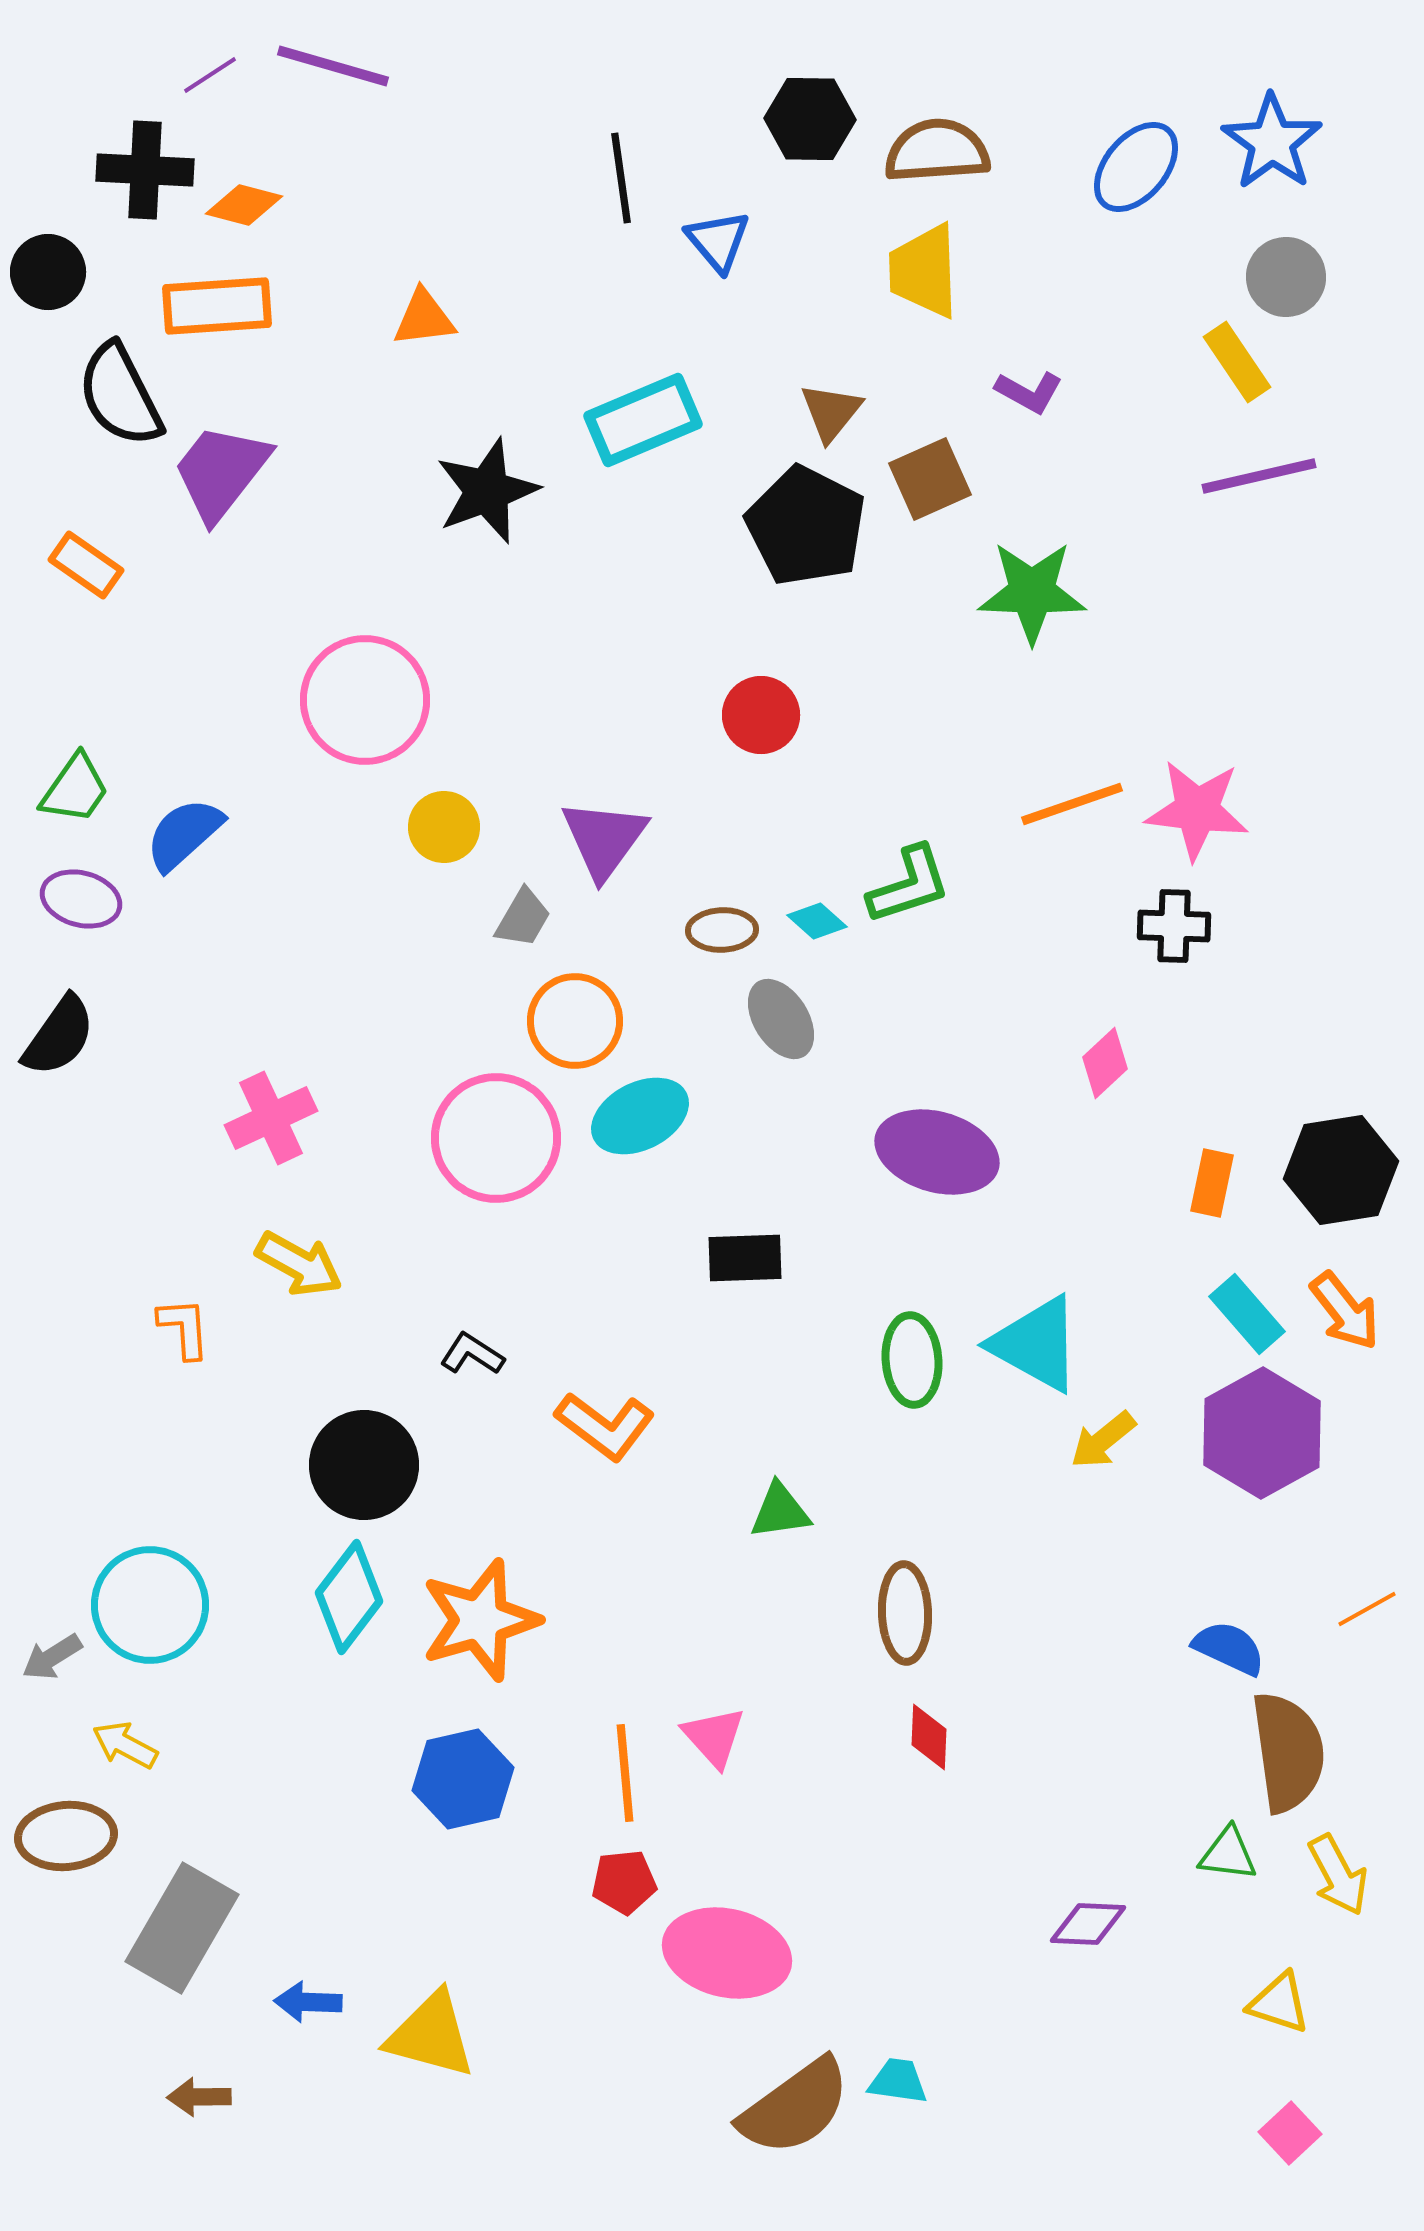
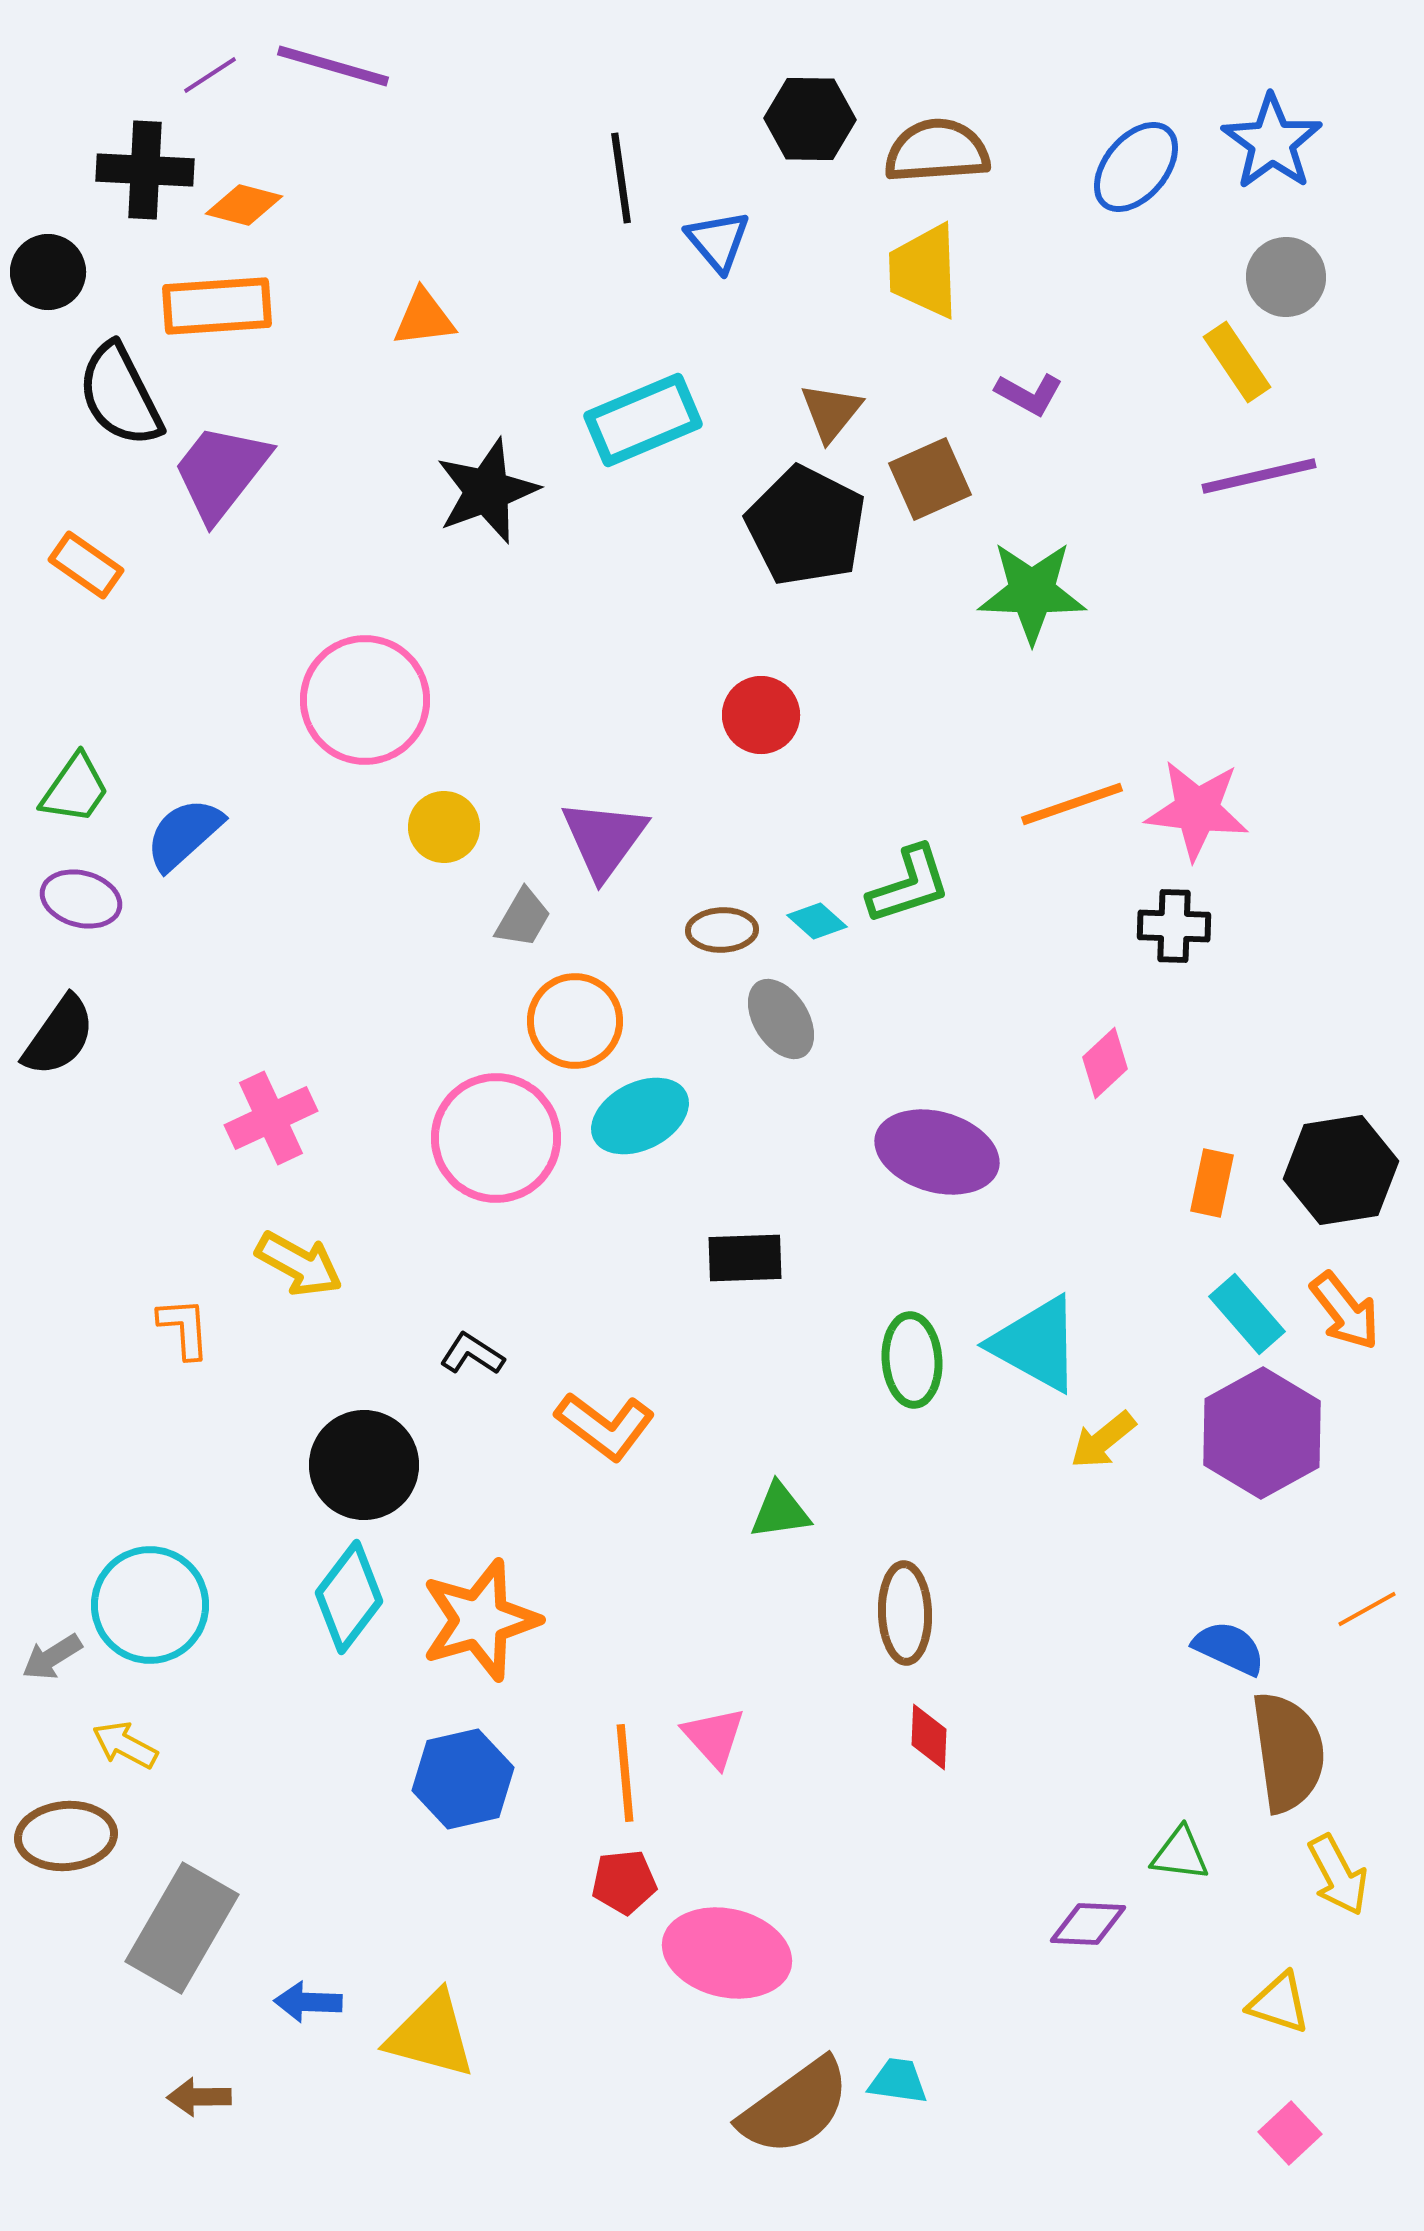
purple L-shape at (1029, 392): moved 2 px down
green triangle at (1228, 1854): moved 48 px left
